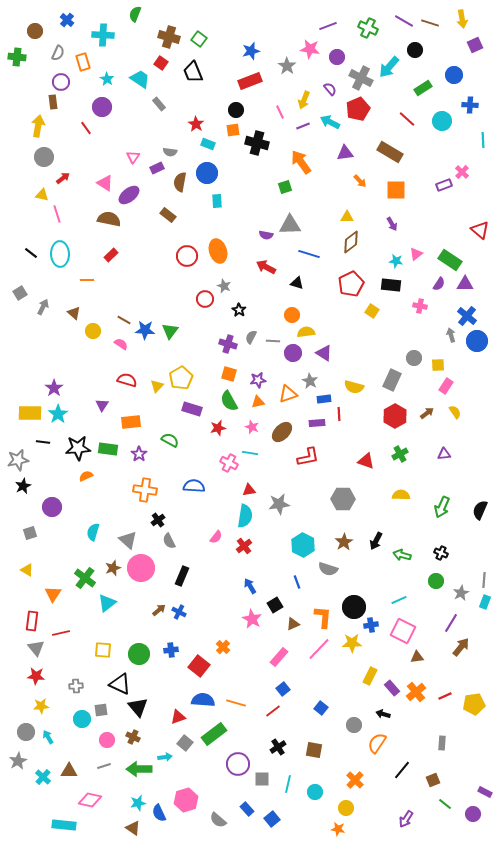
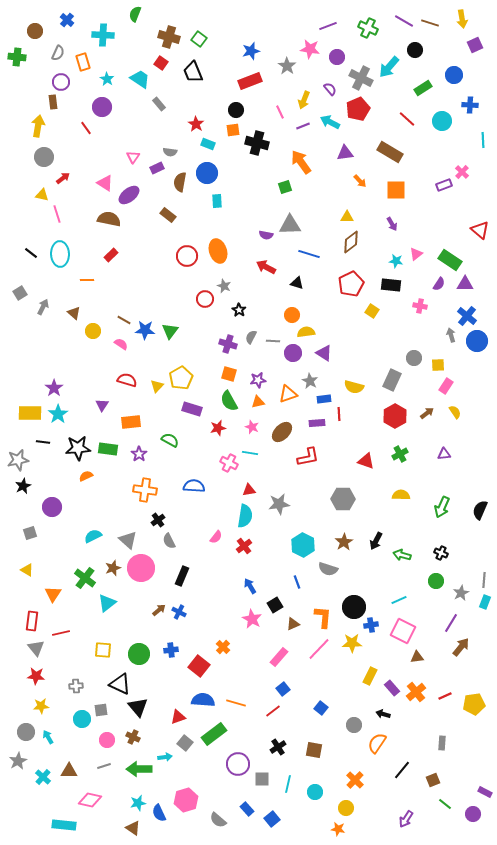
cyan semicircle at (93, 532): moved 4 px down; rotated 48 degrees clockwise
